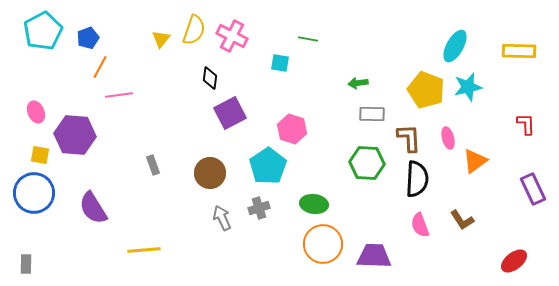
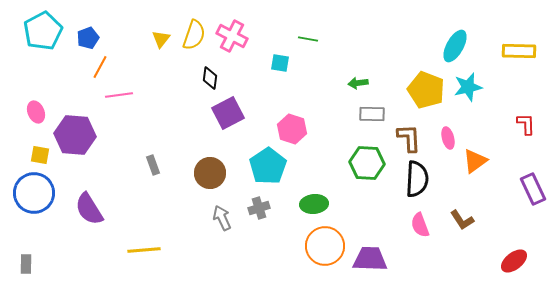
yellow semicircle at (194, 30): moved 5 px down
purple square at (230, 113): moved 2 px left
green ellipse at (314, 204): rotated 12 degrees counterclockwise
purple semicircle at (93, 208): moved 4 px left, 1 px down
orange circle at (323, 244): moved 2 px right, 2 px down
purple trapezoid at (374, 256): moved 4 px left, 3 px down
